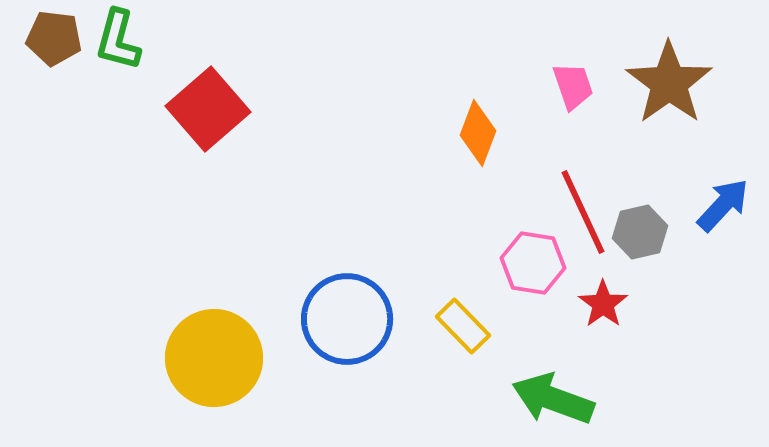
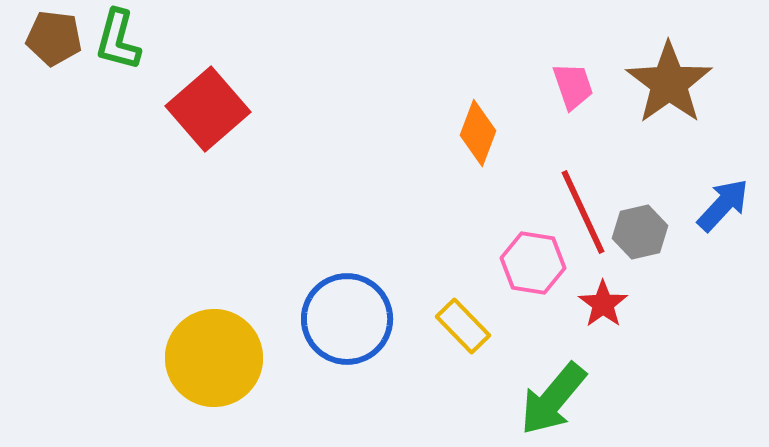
green arrow: rotated 70 degrees counterclockwise
